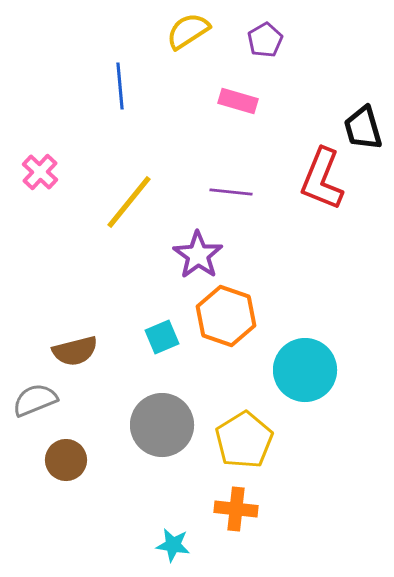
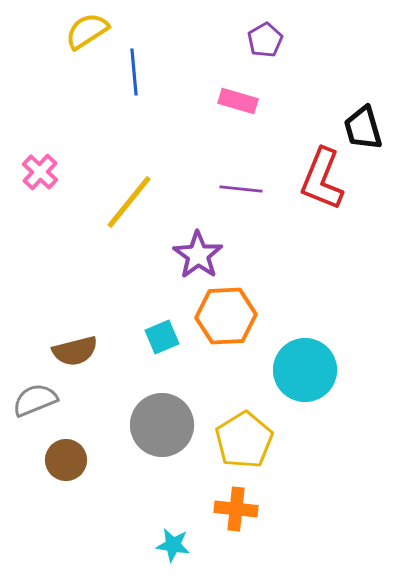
yellow semicircle: moved 101 px left
blue line: moved 14 px right, 14 px up
purple line: moved 10 px right, 3 px up
orange hexagon: rotated 22 degrees counterclockwise
